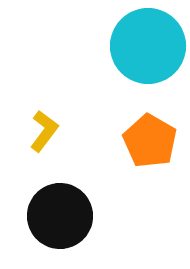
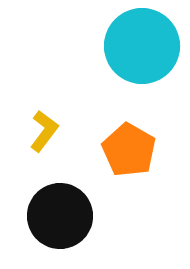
cyan circle: moved 6 px left
orange pentagon: moved 21 px left, 9 px down
